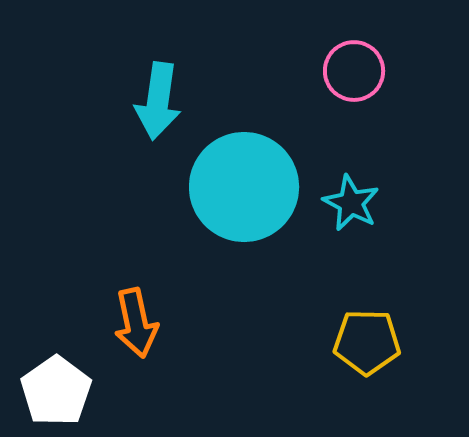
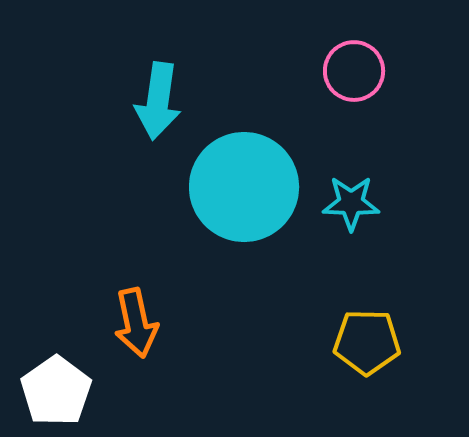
cyan star: rotated 26 degrees counterclockwise
